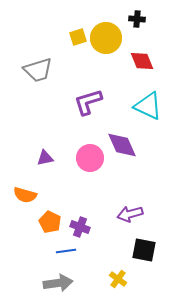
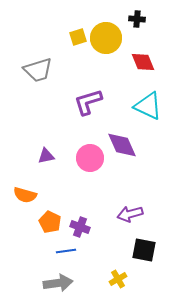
red diamond: moved 1 px right, 1 px down
purple triangle: moved 1 px right, 2 px up
yellow cross: rotated 24 degrees clockwise
